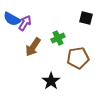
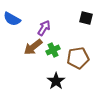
purple arrow: moved 19 px right, 5 px down
green cross: moved 5 px left, 12 px down
brown arrow: rotated 18 degrees clockwise
black star: moved 5 px right
